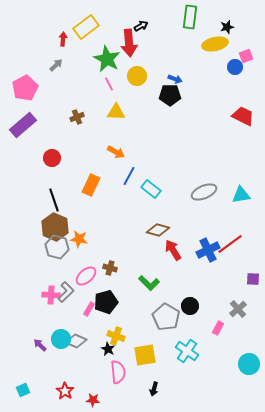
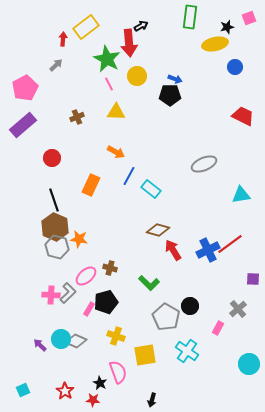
pink square at (246, 56): moved 3 px right, 38 px up
gray ellipse at (204, 192): moved 28 px up
gray L-shape at (66, 292): moved 2 px right, 1 px down
black star at (108, 349): moved 8 px left, 34 px down
pink semicircle at (118, 372): rotated 15 degrees counterclockwise
black arrow at (154, 389): moved 2 px left, 11 px down
